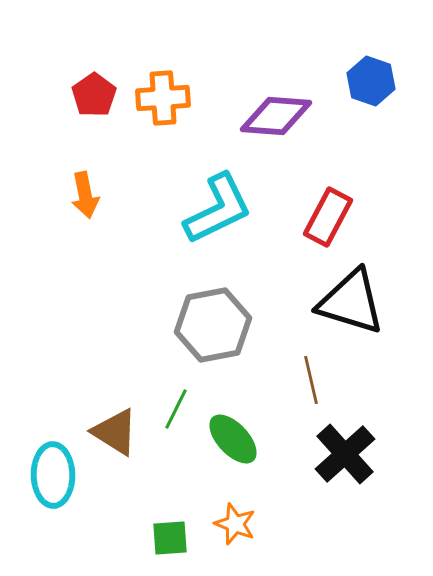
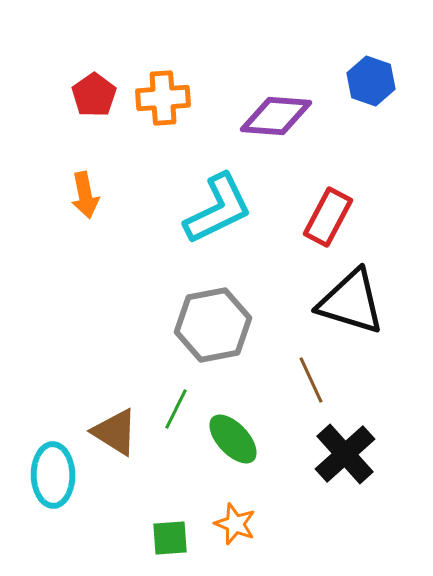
brown line: rotated 12 degrees counterclockwise
